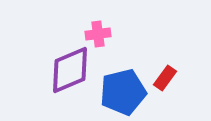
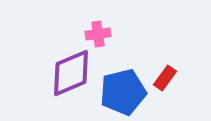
purple diamond: moved 1 px right, 3 px down
